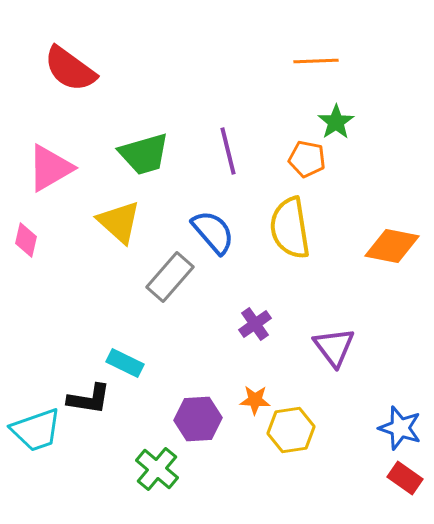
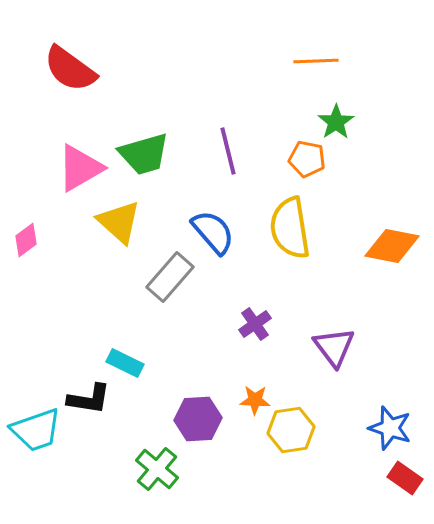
pink triangle: moved 30 px right
pink diamond: rotated 40 degrees clockwise
blue star: moved 10 px left
